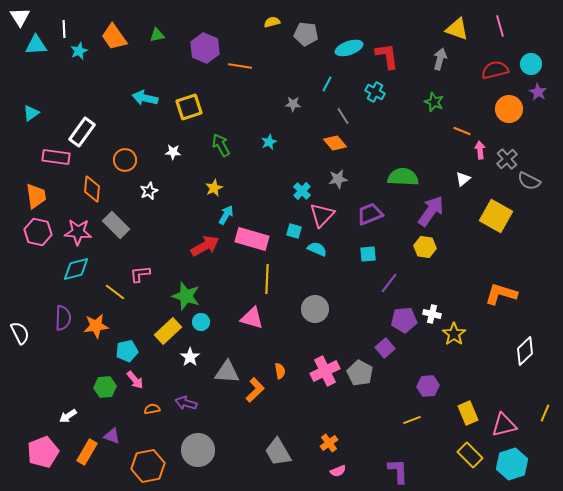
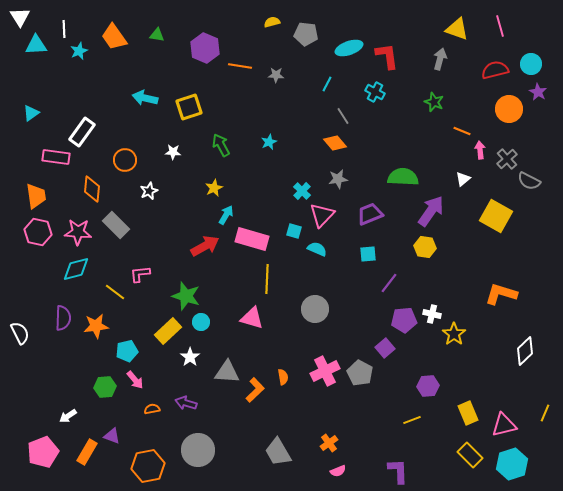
green triangle at (157, 35): rotated 21 degrees clockwise
gray star at (293, 104): moved 17 px left, 29 px up
orange semicircle at (280, 371): moved 3 px right, 6 px down
